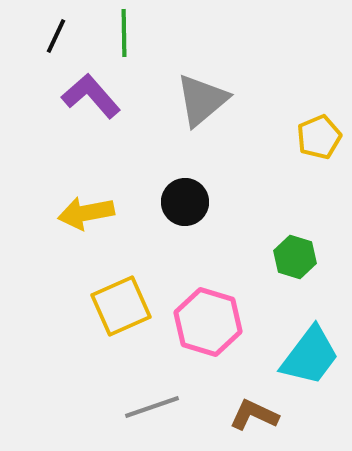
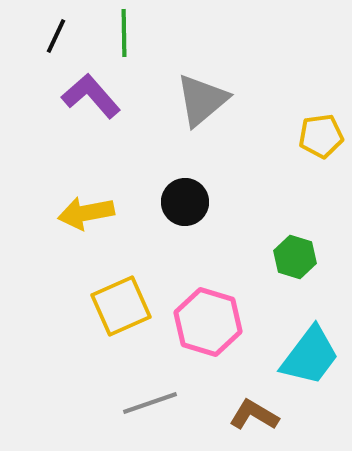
yellow pentagon: moved 2 px right, 1 px up; rotated 15 degrees clockwise
gray line: moved 2 px left, 4 px up
brown L-shape: rotated 6 degrees clockwise
